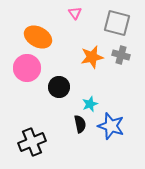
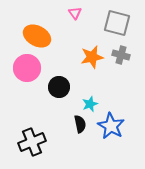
orange ellipse: moved 1 px left, 1 px up
blue star: rotated 12 degrees clockwise
